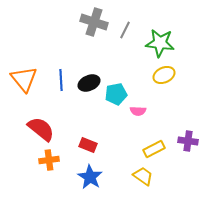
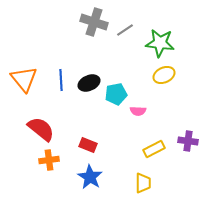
gray line: rotated 30 degrees clockwise
yellow trapezoid: moved 7 px down; rotated 55 degrees clockwise
